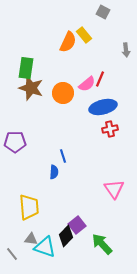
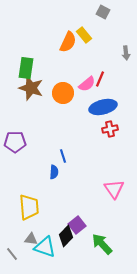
gray arrow: moved 3 px down
